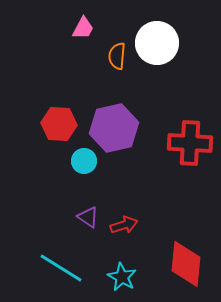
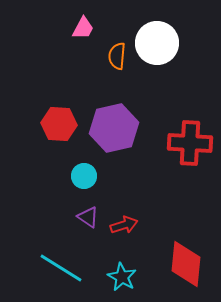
cyan circle: moved 15 px down
